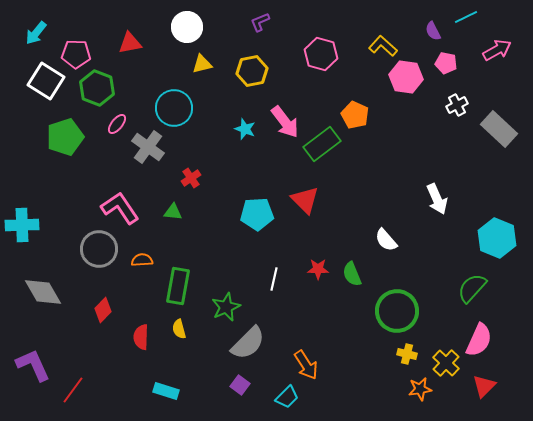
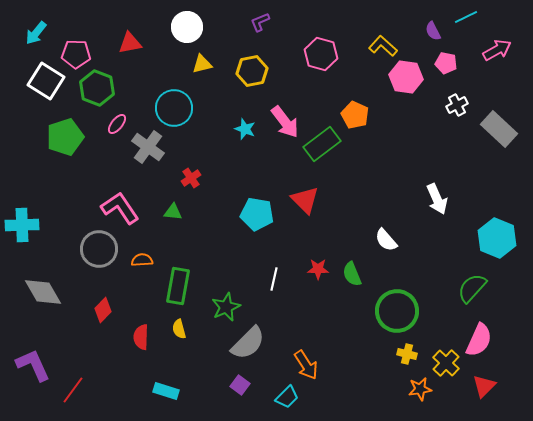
cyan pentagon at (257, 214): rotated 12 degrees clockwise
